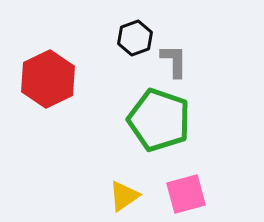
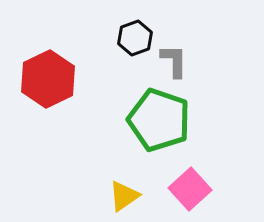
pink square: moved 4 px right, 5 px up; rotated 27 degrees counterclockwise
